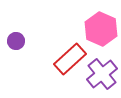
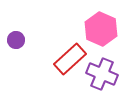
purple circle: moved 1 px up
purple cross: rotated 28 degrees counterclockwise
